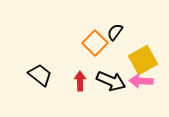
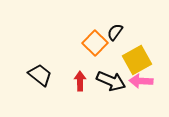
yellow square: moved 6 px left
